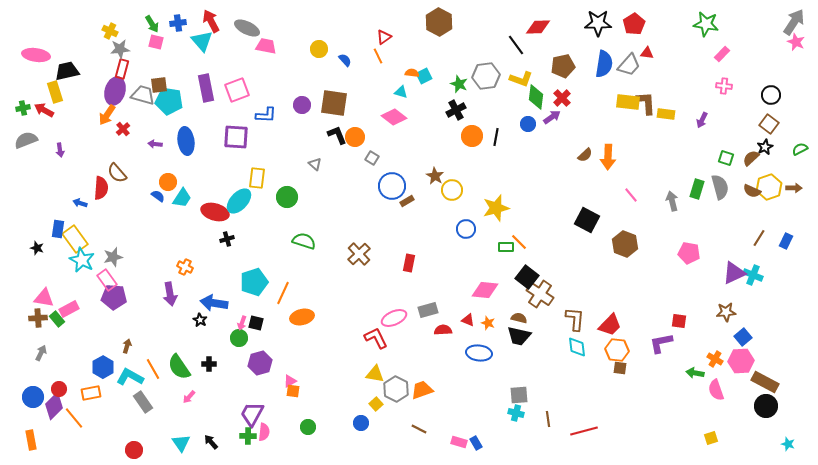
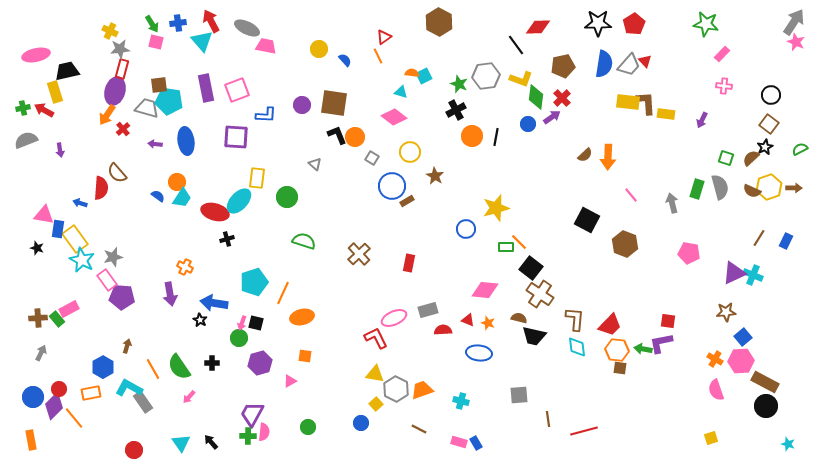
red triangle at (647, 53): moved 2 px left, 8 px down; rotated 40 degrees clockwise
pink ellipse at (36, 55): rotated 20 degrees counterclockwise
gray trapezoid at (143, 95): moved 4 px right, 13 px down
orange circle at (168, 182): moved 9 px right
yellow circle at (452, 190): moved 42 px left, 38 px up
gray arrow at (672, 201): moved 2 px down
black square at (527, 277): moved 4 px right, 9 px up
purple pentagon at (114, 297): moved 8 px right
pink triangle at (44, 298): moved 83 px up
red square at (679, 321): moved 11 px left
black trapezoid at (519, 336): moved 15 px right
black cross at (209, 364): moved 3 px right, 1 px up
green arrow at (695, 373): moved 52 px left, 24 px up
cyan L-shape at (130, 377): moved 1 px left, 11 px down
orange square at (293, 391): moved 12 px right, 35 px up
cyan cross at (516, 413): moved 55 px left, 12 px up
